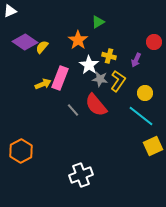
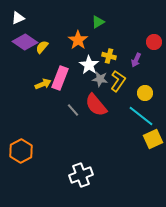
white triangle: moved 8 px right, 7 px down
yellow square: moved 7 px up
